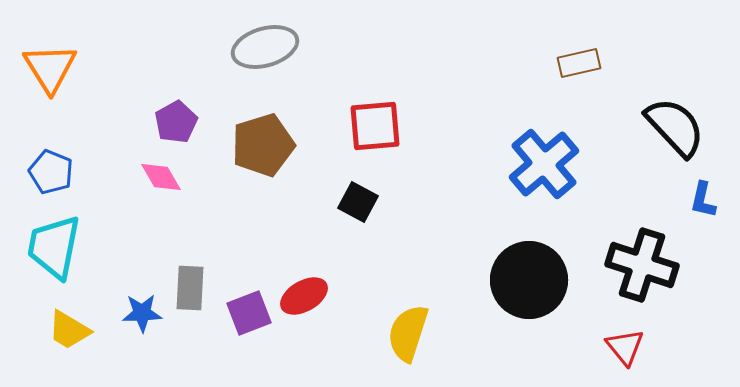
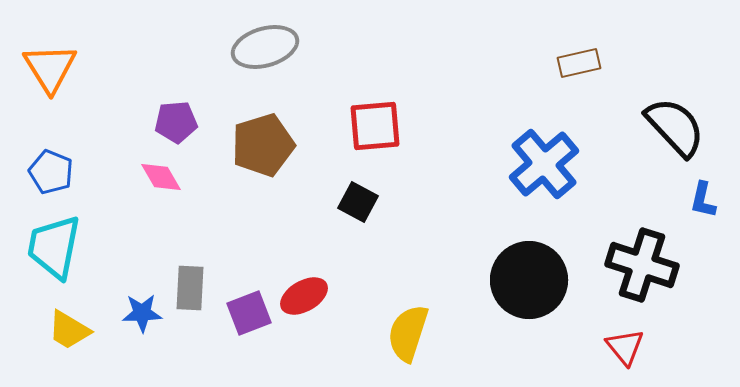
purple pentagon: rotated 24 degrees clockwise
